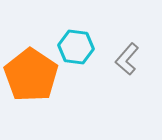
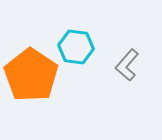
gray L-shape: moved 6 px down
